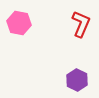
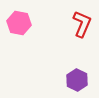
red L-shape: moved 1 px right
